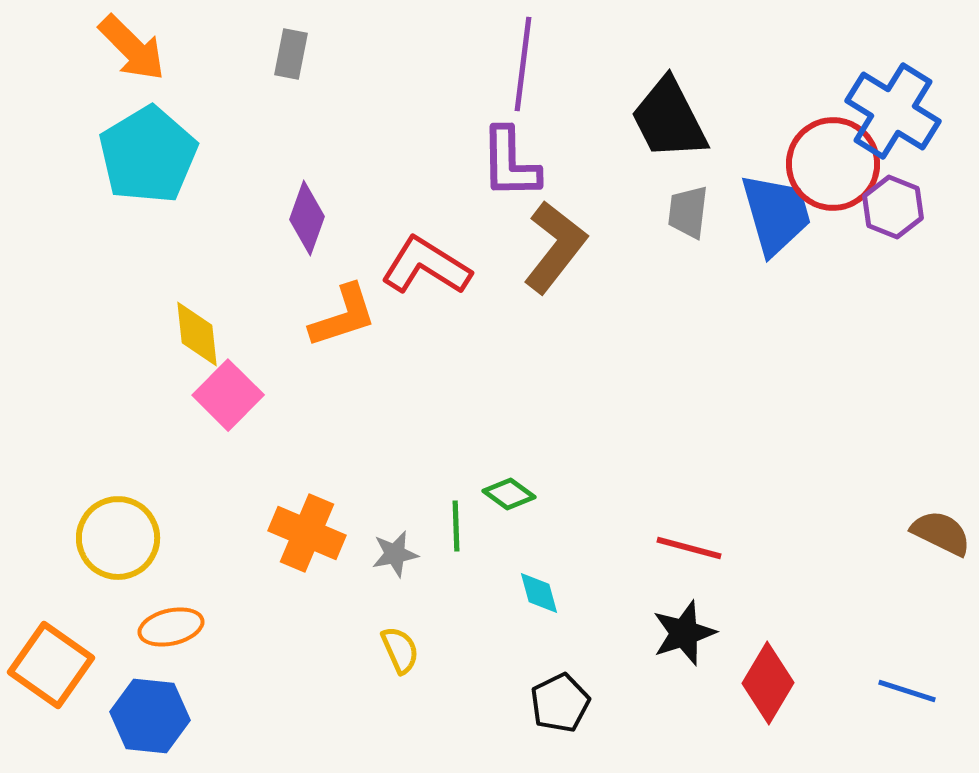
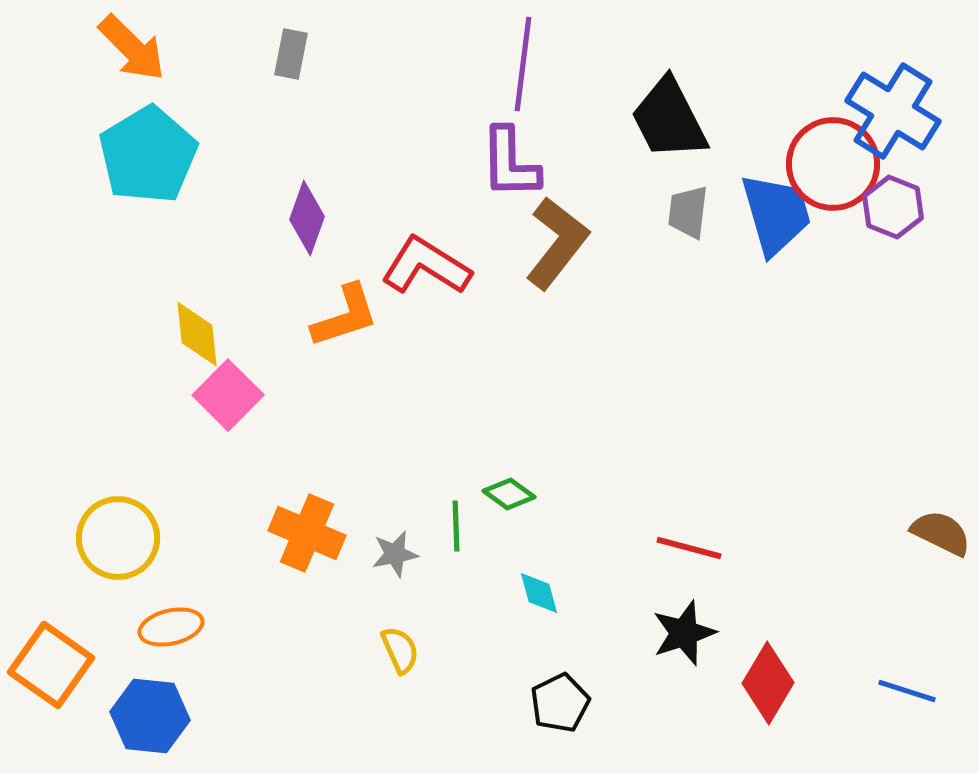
brown L-shape: moved 2 px right, 4 px up
orange L-shape: moved 2 px right
